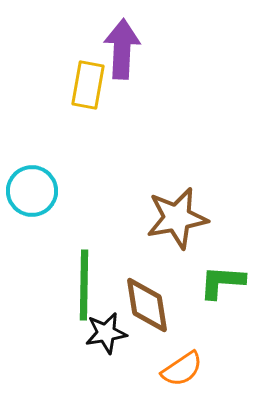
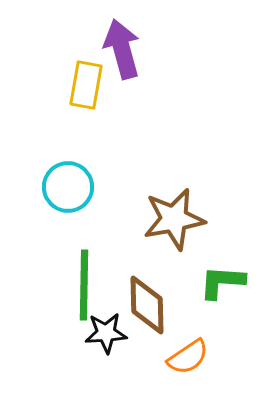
purple arrow: rotated 18 degrees counterclockwise
yellow rectangle: moved 2 px left
cyan circle: moved 36 px right, 4 px up
brown star: moved 3 px left, 1 px down
brown diamond: rotated 8 degrees clockwise
black star: rotated 6 degrees clockwise
orange semicircle: moved 6 px right, 12 px up
